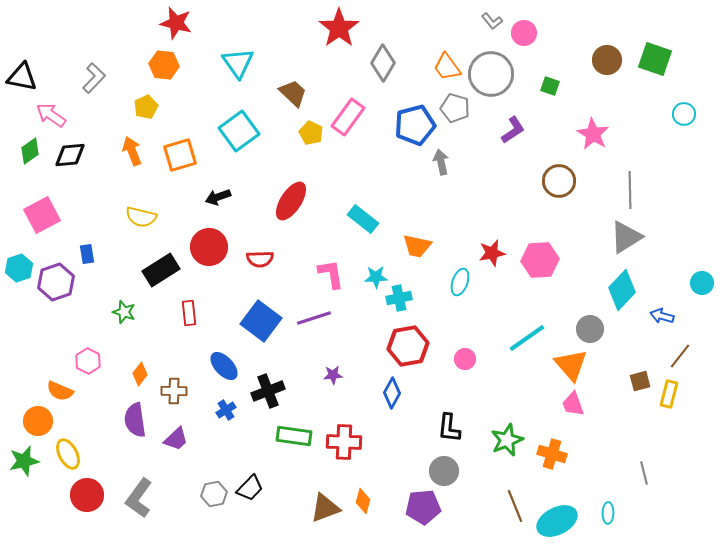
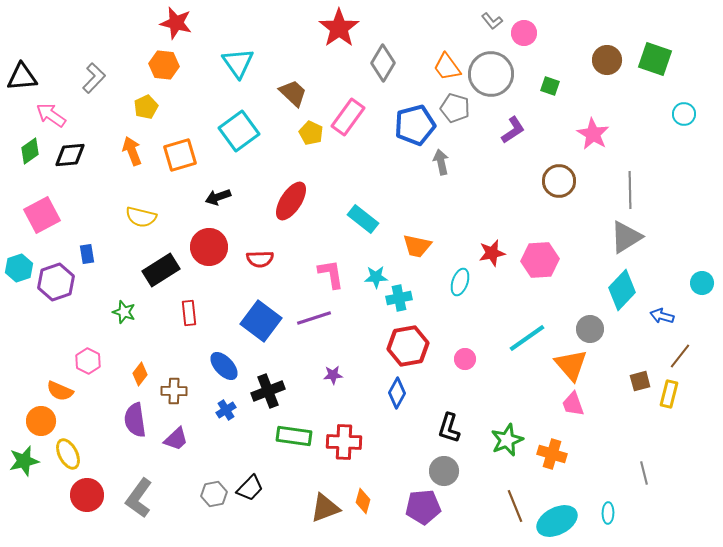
black triangle at (22, 77): rotated 16 degrees counterclockwise
blue diamond at (392, 393): moved 5 px right
orange circle at (38, 421): moved 3 px right
black L-shape at (449, 428): rotated 12 degrees clockwise
